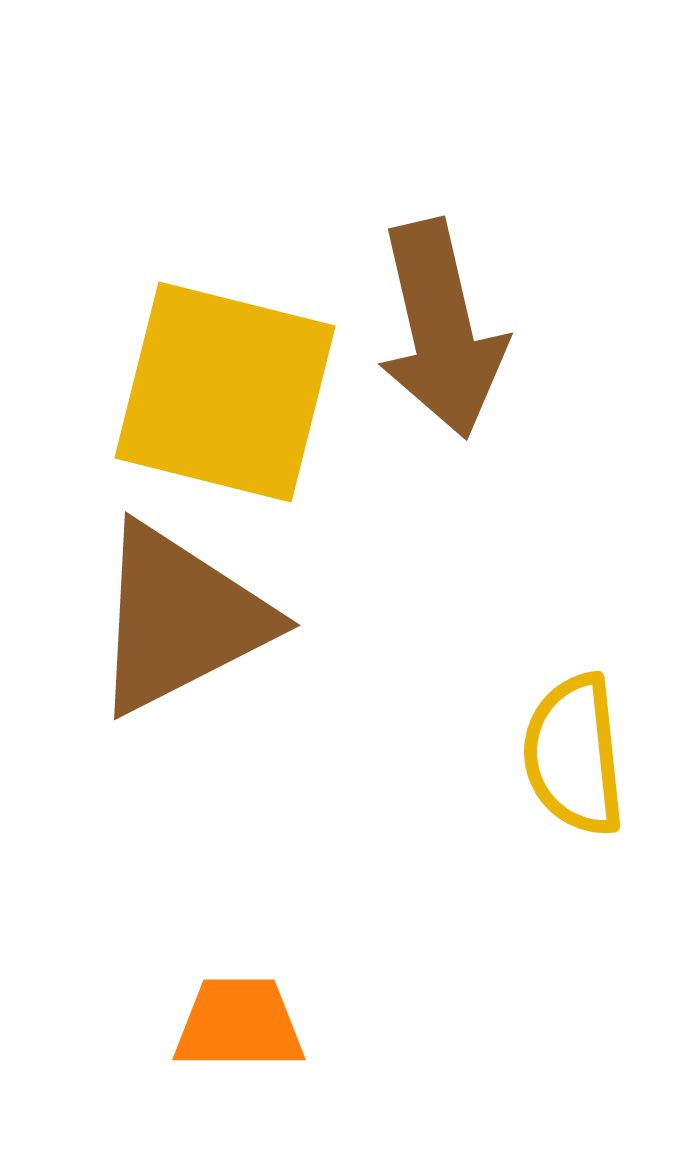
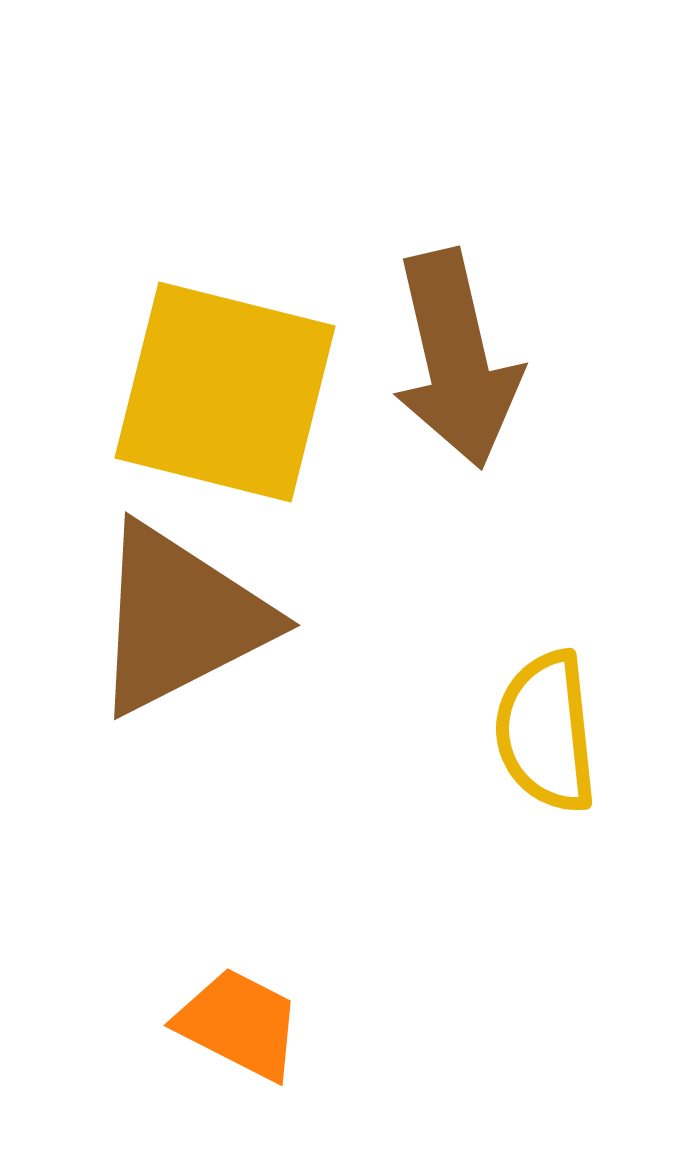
brown arrow: moved 15 px right, 30 px down
yellow semicircle: moved 28 px left, 23 px up
orange trapezoid: rotated 27 degrees clockwise
